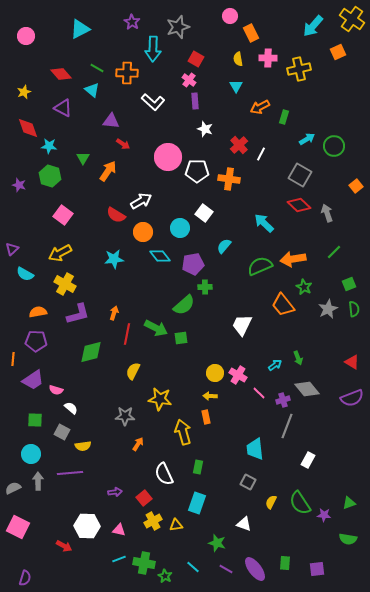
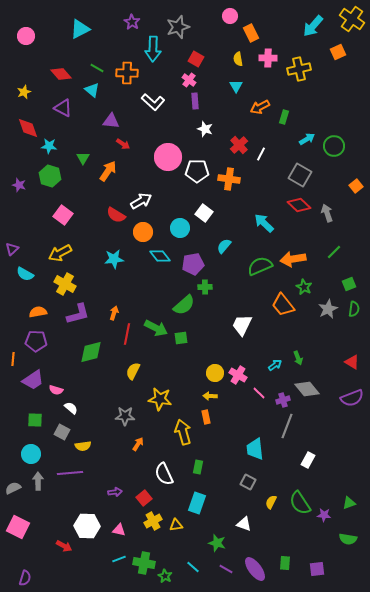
green semicircle at (354, 309): rotated 14 degrees clockwise
